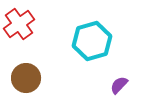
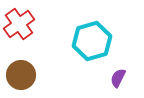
brown circle: moved 5 px left, 3 px up
purple semicircle: moved 1 px left, 7 px up; rotated 18 degrees counterclockwise
